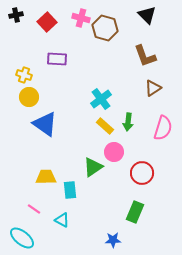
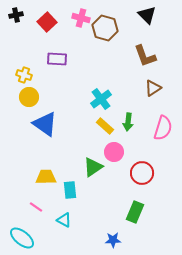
pink line: moved 2 px right, 2 px up
cyan triangle: moved 2 px right
